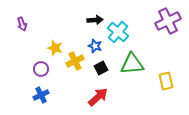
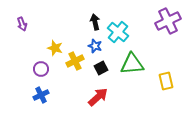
black arrow: moved 2 px down; rotated 98 degrees counterclockwise
